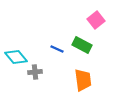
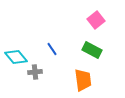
green rectangle: moved 10 px right, 5 px down
blue line: moved 5 px left; rotated 32 degrees clockwise
